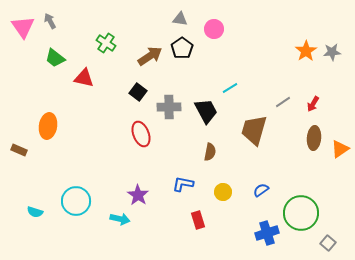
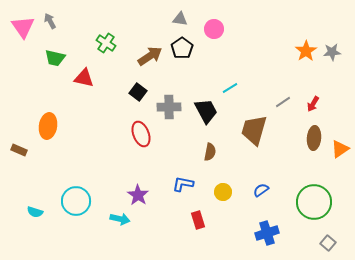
green trapezoid: rotated 25 degrees counterclockwise
green circle: moved 13 px right, 11 px up
